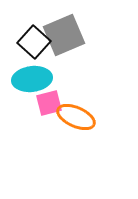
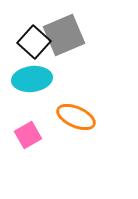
pink square: moved 21 px left, 32 px down; rotated 16 degrees counterclockwise
